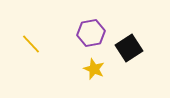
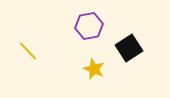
purple hexagon: moved 2 px left, 7 px up
yellow line: moved 3 px left, 7 px down
